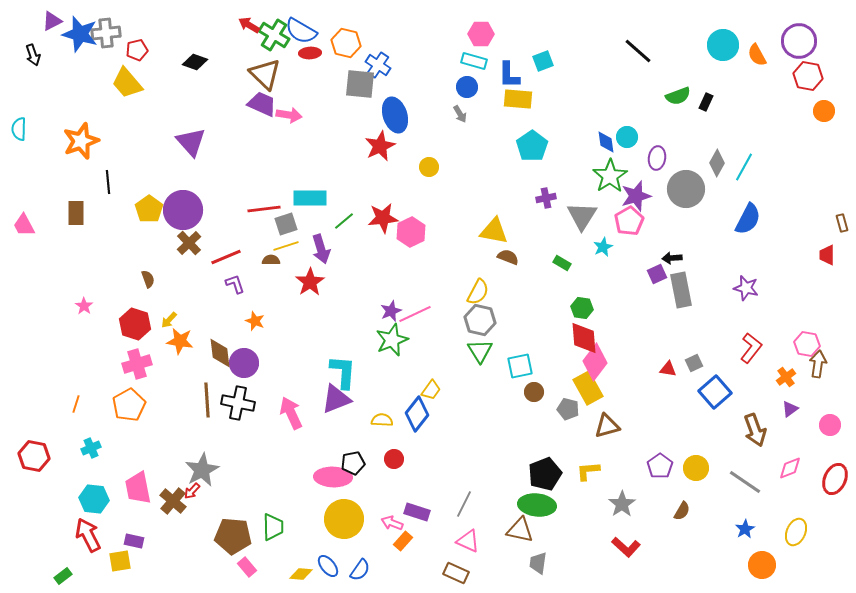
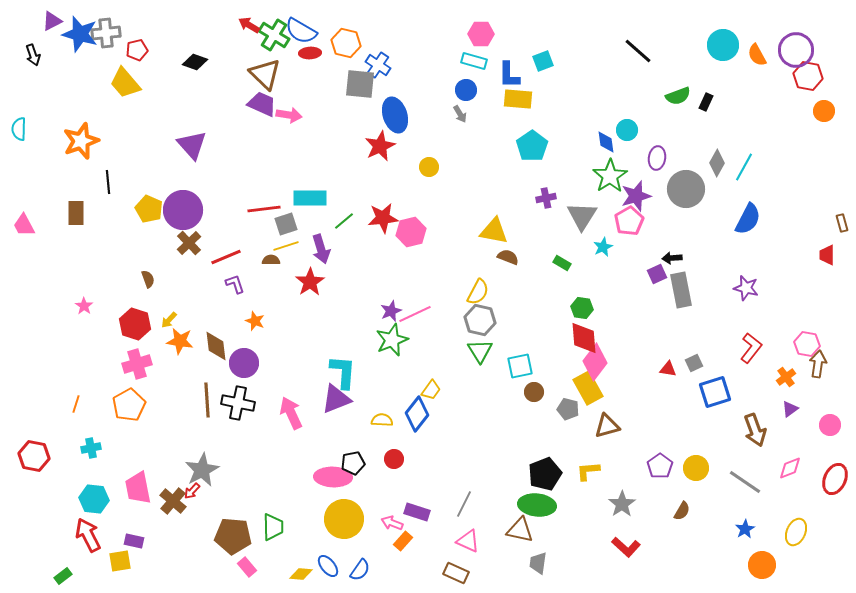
purple circle at (799, 41): moved 3 px left, 9 px down
yellow trapezoid at (127, 83): moved 2 px left
blue circle at (467, 87): moved 1 px left, 3 px down
cyan circle at (627, 137): moved 7 px up
purple triangle at (191, 142): moved 1 px right, 3 px down
yellow pentagon at (149, 209): rotated 12 degrees counterclockwise
pink hexagon at (411, 232): rotated 12 degrees clockwise
brown diamond at (220, 353): moved 4 px left, 7 px up
blue square at (715, 392): rotated 24 degrees clockwise
cyan cross at (91, 448): rotated 12 degrees clockwise
